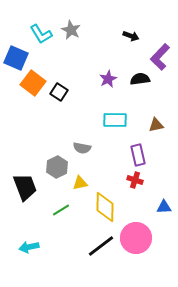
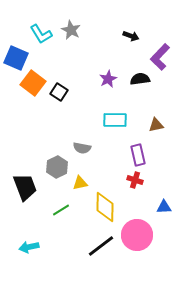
pink circle: moved 1 px right, 3 px up
